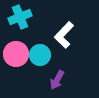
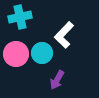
cyan cross: rotated 10 degrees clockwise
cyan circle: moved 2 px right, 2 px up
